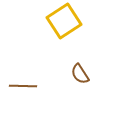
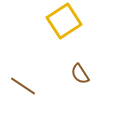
brown line: rotated 32 degrees clockwise
